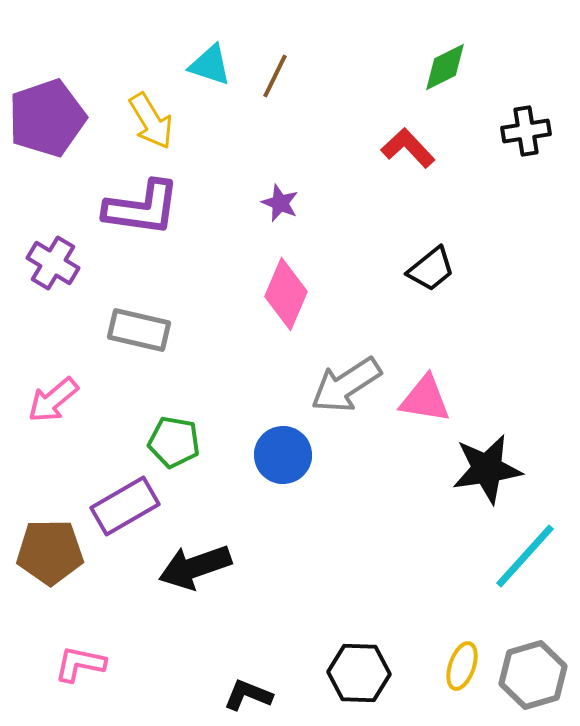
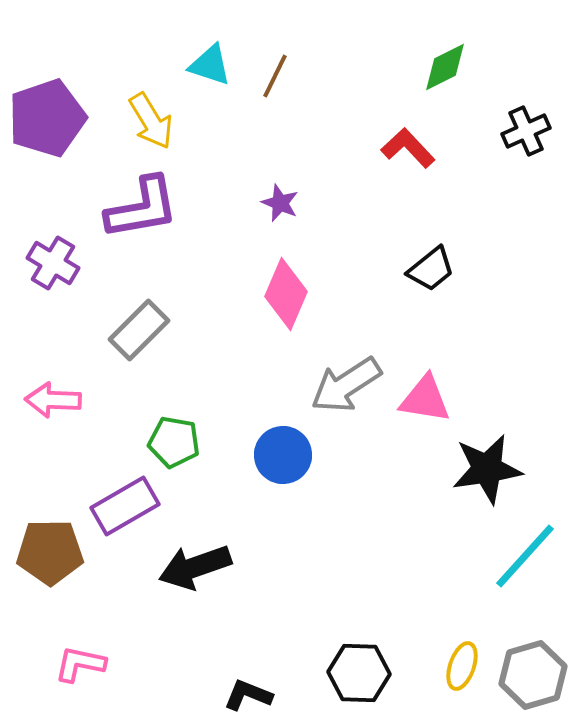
black cross: rotated 15 degrees counterclockwise
purple L-shape: rotated 18 degrees counterclockwise
gray rectangle: rotated 58 degrees counterclockwise
pink arrow: rotated 42 degrees clockwise
